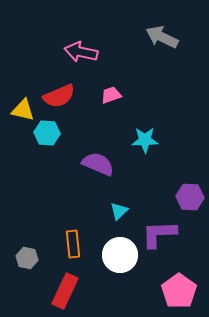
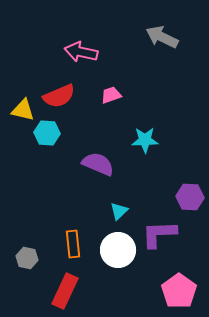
white circle: moved 2 px left, 5 px up
